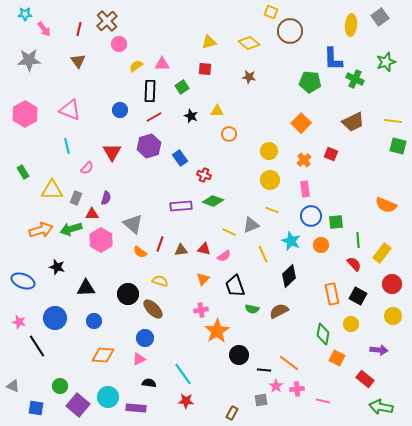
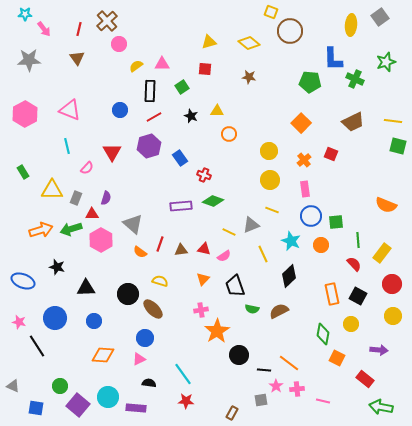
brown triangle at (78, 61): moved 1 px left, 3 px up
